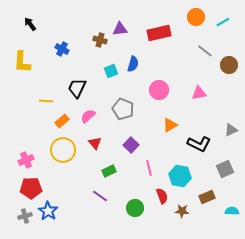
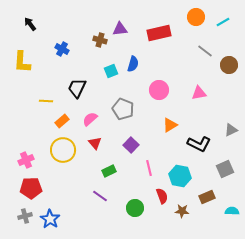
pink semicircle: moved 2 px right, 3 px down
blue star: moved 2 px right, 8 px down
